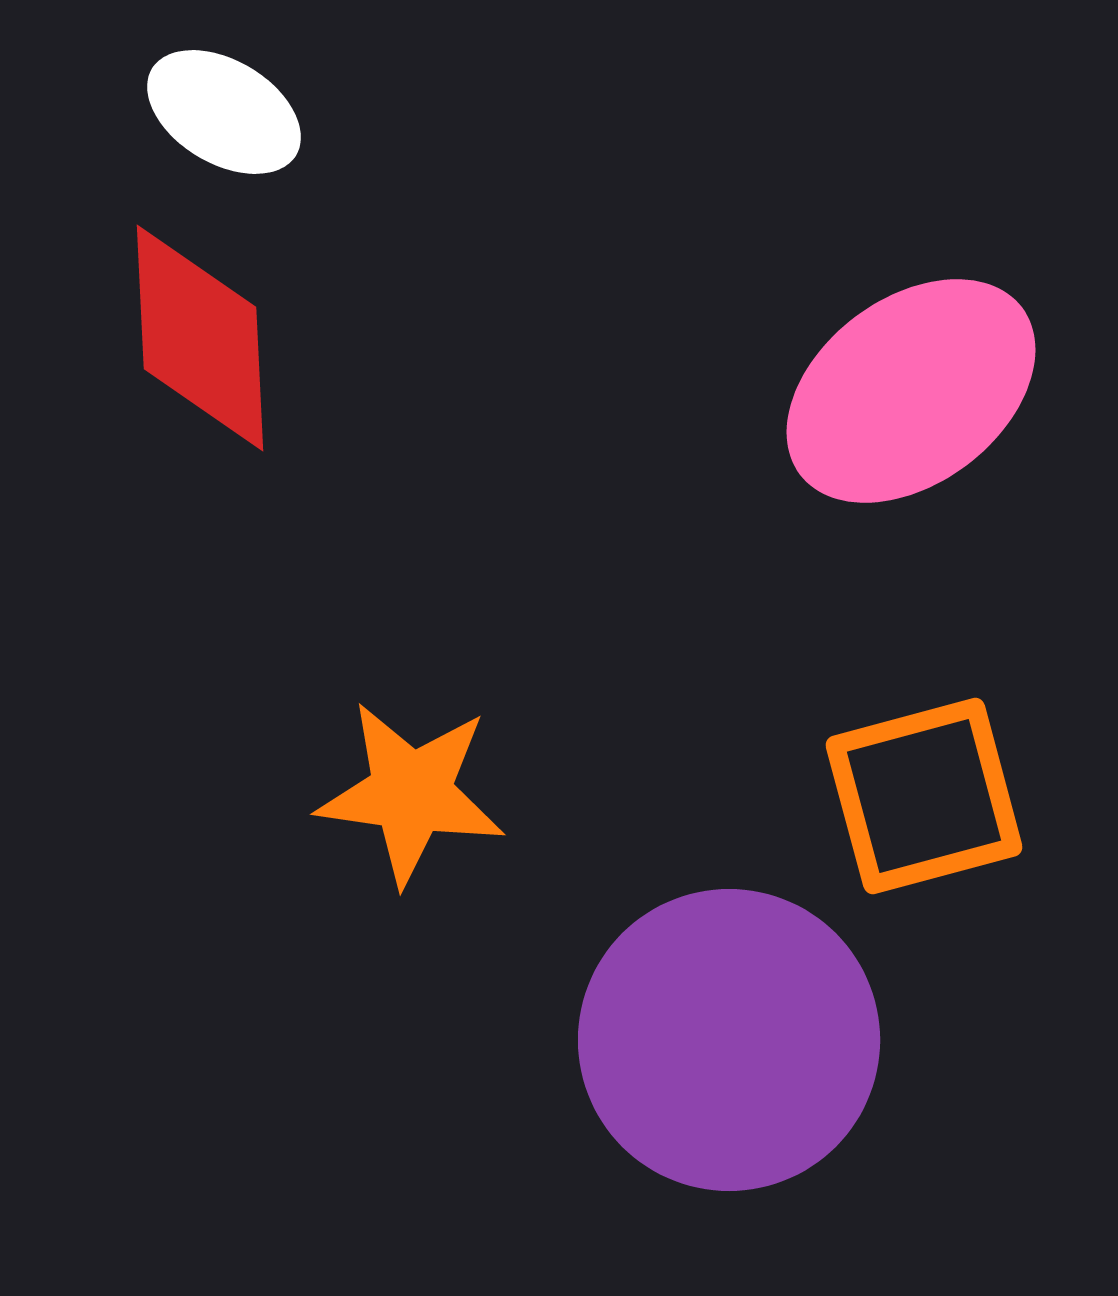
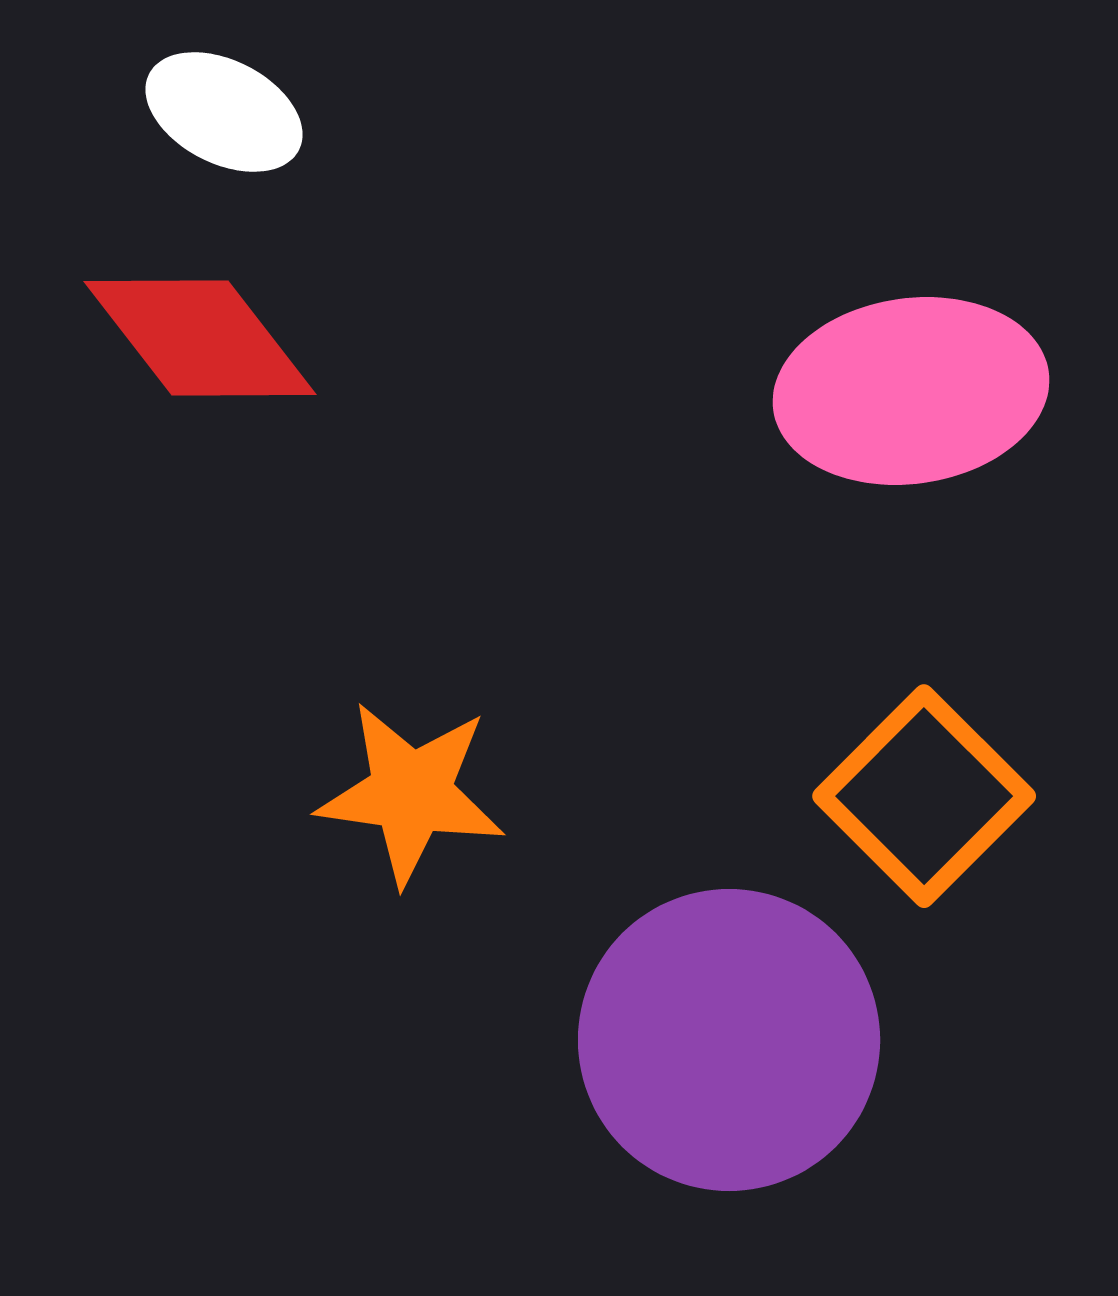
white ellipse: rotated 4 degrees counterclockwise
red diamond: rotated 35 degrees counterclockwise
pink ellipse: rotated 29 degrees clockwise
orange square: rotated 30 degrees counterclockwise
